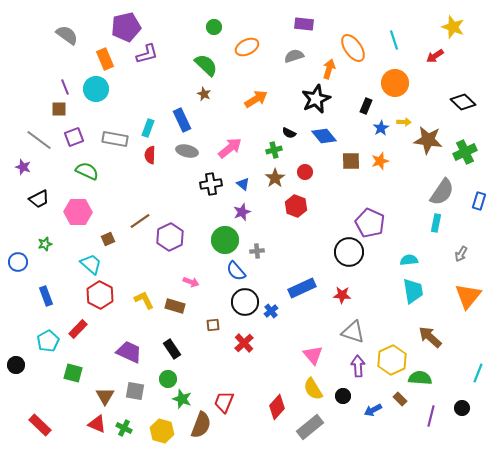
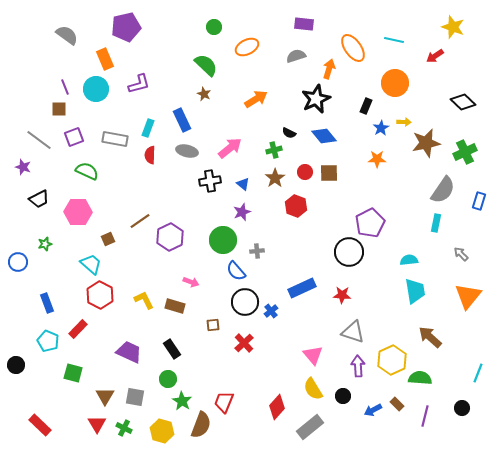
cyan line at (394, 40): rotated 60 degrees counterclockwise
purple L-shape at (147, 54): moved 8 px left, 30 px down
gray semicircle at (294, 56): moved 2 px right
brown star at (428, 140): moved 2 px left, 3 px down; rotated 20 degrees counterclockwise
brown square at (351, 161): moved 22 px left, 12 px down
orange star at (380, 161): moved 3 px left, 2 px up; rotated 18 degrees clockwise
black cross at (211, 184): moved 1 px left, 3 px up
gray semicircle at (442, 192): moved 1 px right, 2 px up
purple pentagon at (370, 223): rotated 20 degrees clockwise
green circle at (225, 240): moved 2 px left
gray arrow at (461, 254): rotated 105 degrees clockwise
cyan trapezoid at (413, 291): moved 2 px right
blue rectangle at (46, 296): moved 1 px right, 7 px down
cyan pentagon at (48, 341): rotated 20 degrees counterclockwise
gray square at (135, 391): moved 6 px down
green star at (182, 399): moved 2 px down; rotated 12 degrees clockwise
brown rectangle at (400, 399): moved 3 px left, 5 px down
purple line at (431, 416): moved 6 px left
red triangle at (97, 424): rotated 36 degrees clockwise
